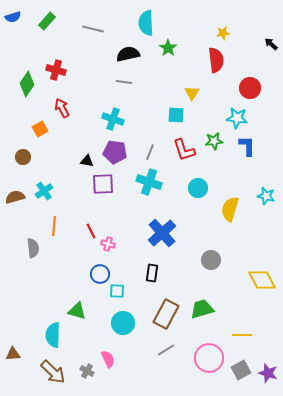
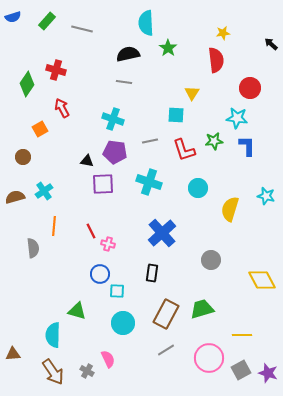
gray line at (93, 29): moved 11 px left
gray line at (150, 152): moved 11 px up; rotated 56 degrees clockwise
brown arrow at (53, 372): rotated 12 degrees clockwise
